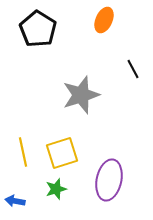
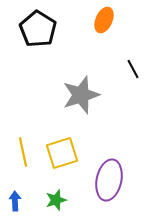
green star: moved 11 px down
blue arrow: rotated 78 degrees clockwise
